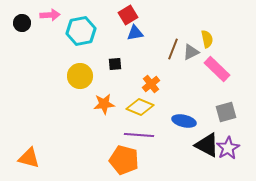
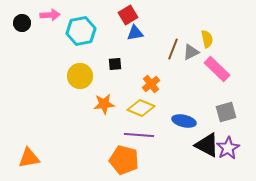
yellow diamond: moved 1 px right, 1 px down
orange triangle: rotated 25 degrees counterclockwise
